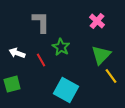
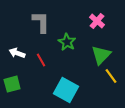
green star: moved 6 px right, 5 px up
